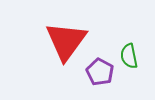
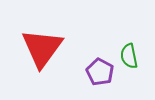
red triangle: moved 24 px left, 7 px down
